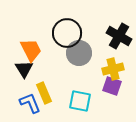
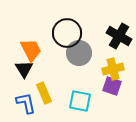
blue L-shape: moved 4 px left; rotated 10 degrees clockwise
